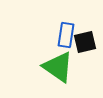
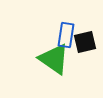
green triangle: moved 4 px left, 8 px up
